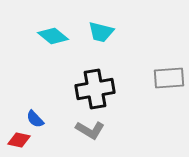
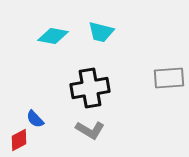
cyan diamond: rotated 28 degrees counterclockwise
black cross: moved 5 px left, 1 px up
red diamond: rotated 40 degrees counterclockwise
